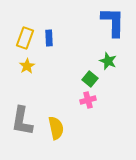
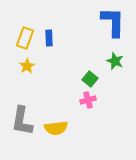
green star: moved 7 px right
yellow semicircle: rotated 95 degrees clockwise
